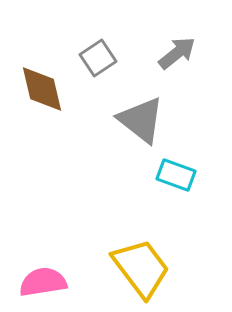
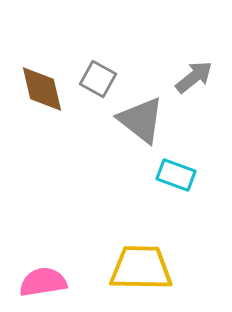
gray arrow: moved 17 px right, 24 px down
gray square: moved 21 px down; rotated 27 degrees counterclockwise
yellow trapezoid: rotated 52 degrees counterclockwise
